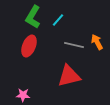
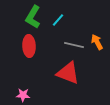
red ellipse: rotated 25 degrees counterclockwise
red triangle: moved 1 px left, 3 px up; rotated 35 degrees clockwise
